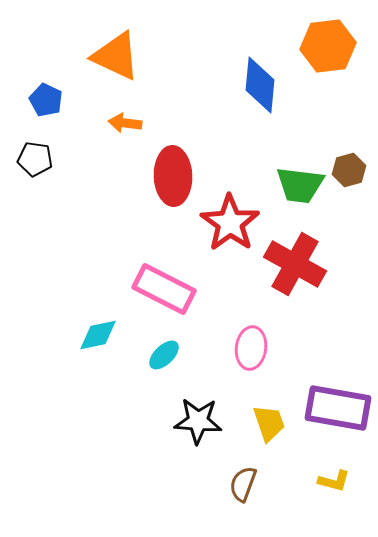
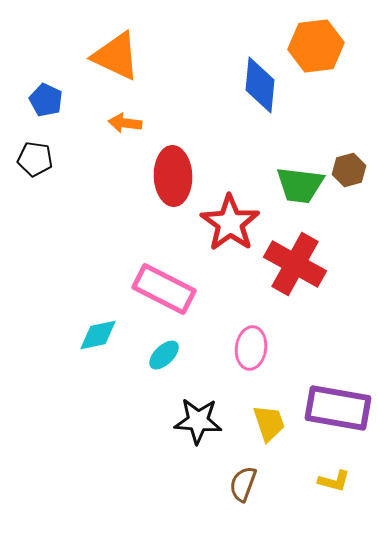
orange hexagon: moved 12 px left
